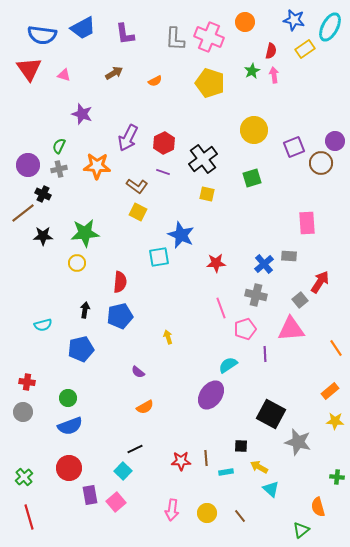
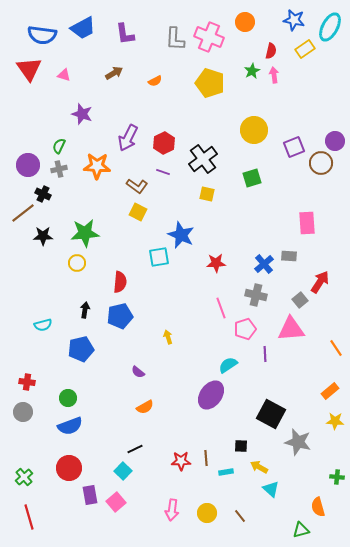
green triangle at (301, 530): rotated 24 degrees clockwise
